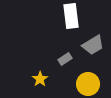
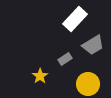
white rectangle: moved 4 px right, 3 px down; rotated 50 degrees clockwise
yellow star: moved 3 px up
